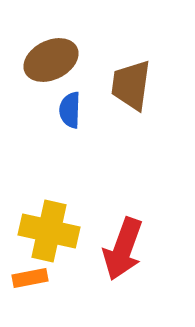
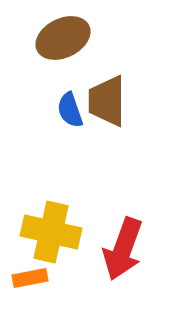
brown ellipse: moved 12 px right, 22 px up
brown trapezoid: moved 24 px left, 16 px down; rotated 8 degrees counterclockwise
blue semicircle: rotated 21 degrees counterclockwise
yellow cross: moved 2 px right, 1 px down
